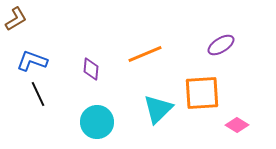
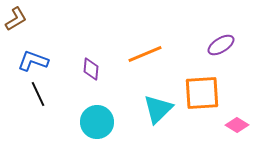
blue L-shape: moved 1 px right
